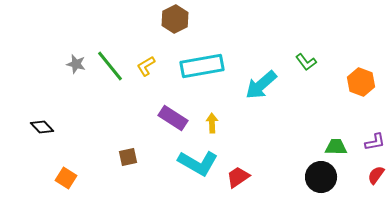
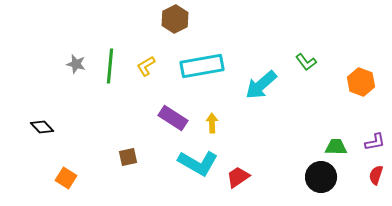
green line: rotated 44 degrees clockwise
red semicircle: rotated 18 degrees counterclockwise
